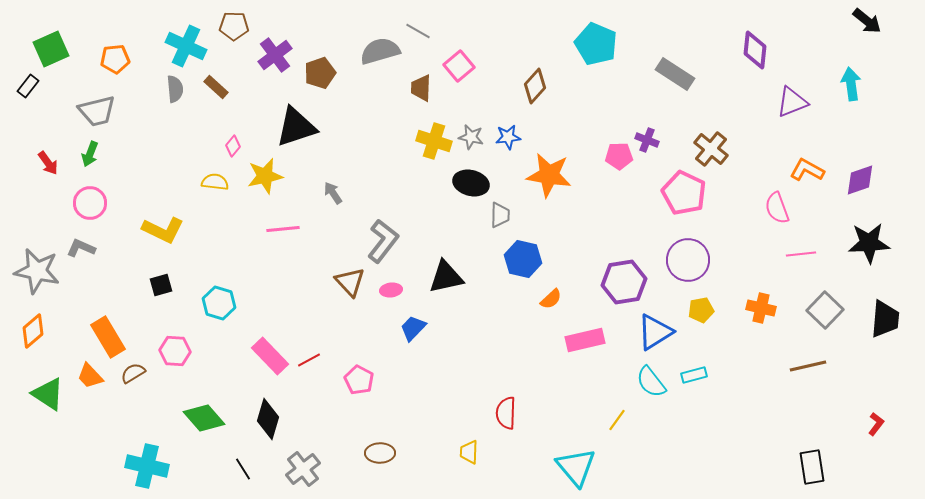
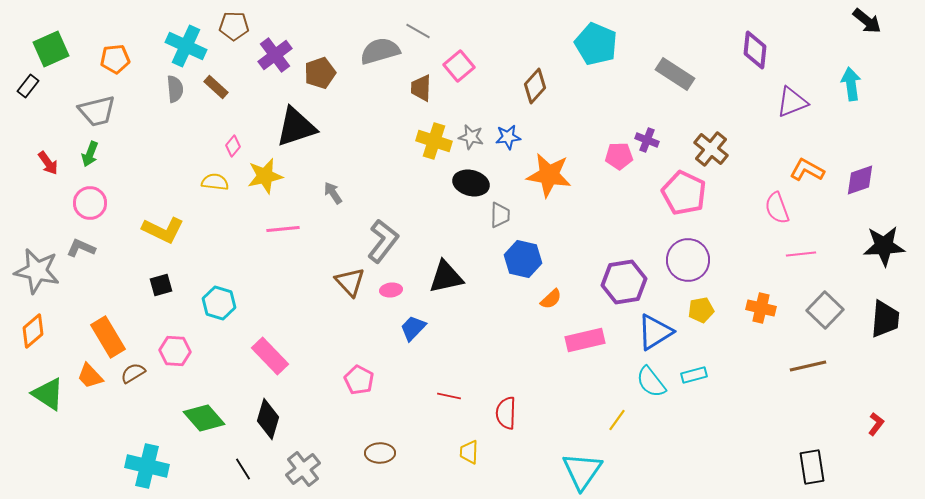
black star at (869, 243): moved 15 px right, 3 px down
red line at (309, 360): moved 140 px right, 36 px down; rotated 40 degrees clockwise
cyan triangle at (576, 467): moved 6 px right, 4 px down; rotated 15 degrees clockwise
